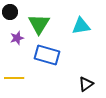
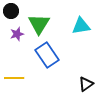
black circle: moved 1 px right, 1 px up
purple star: moved 4 px up
blue rectangle: rotated 40 degrees clockwise
